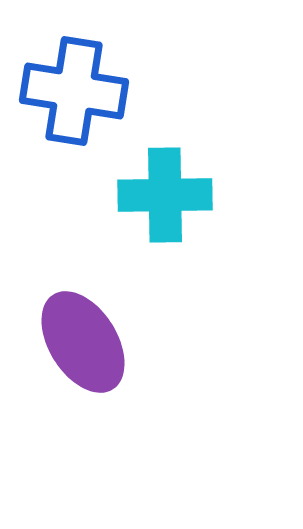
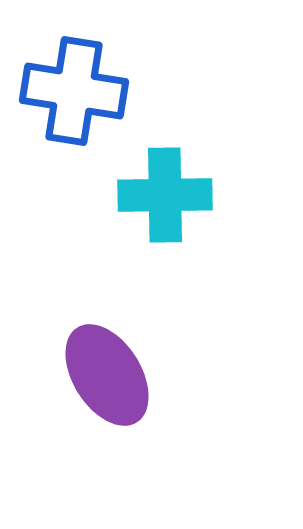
purple ellipse: moved 24 px right, 33 px down
